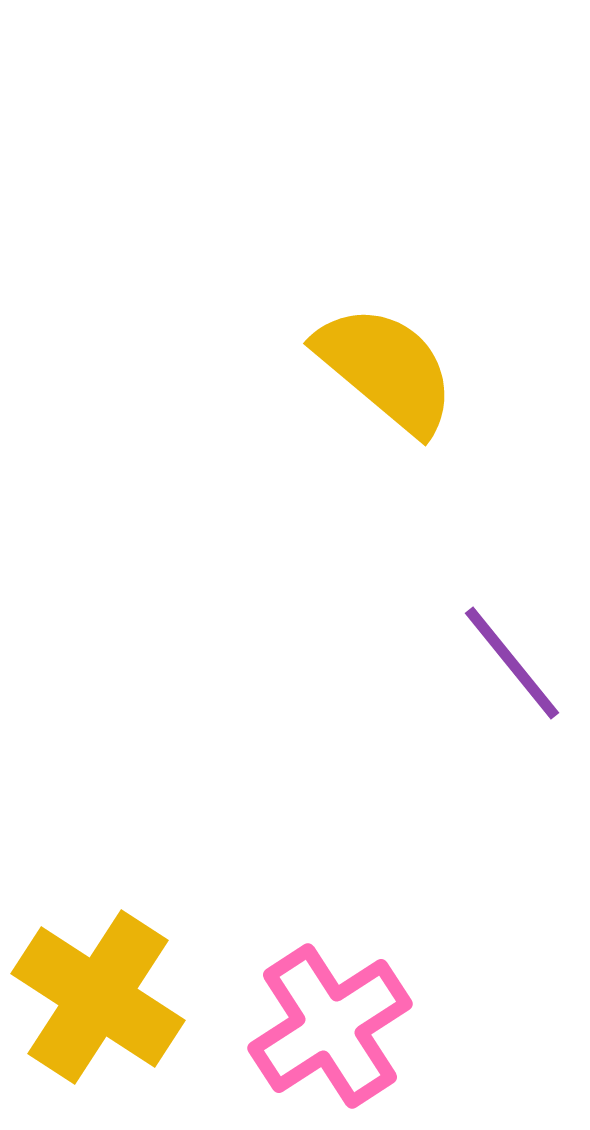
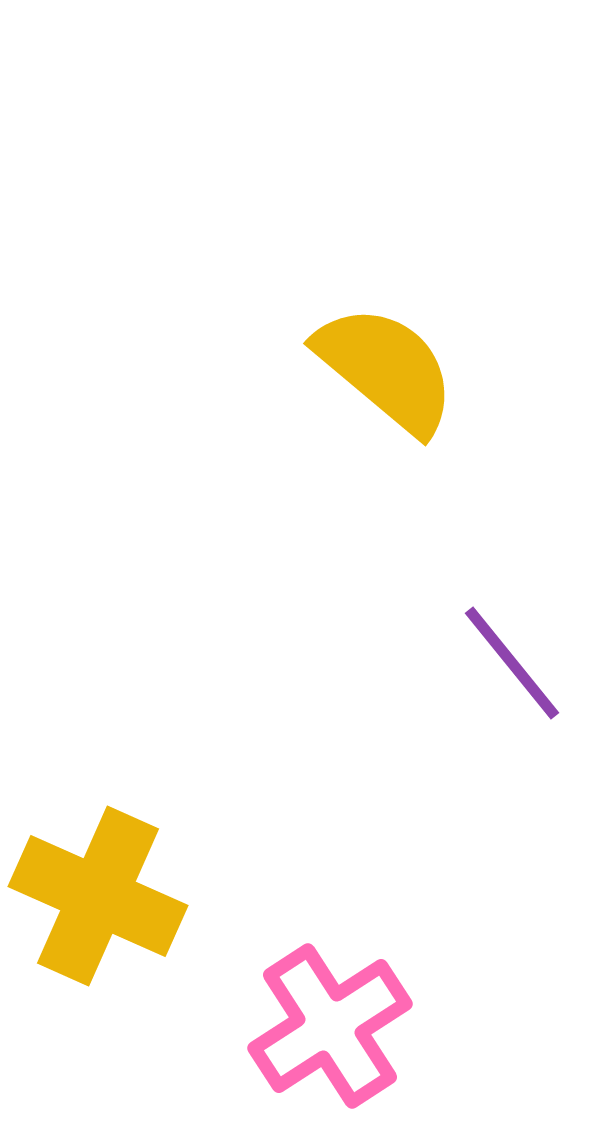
yellow cross: moved 101 px up; rotated 9 degrees counterclockwise
